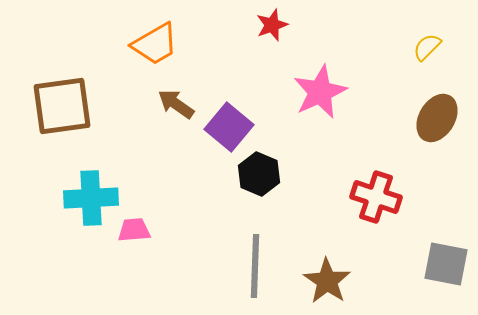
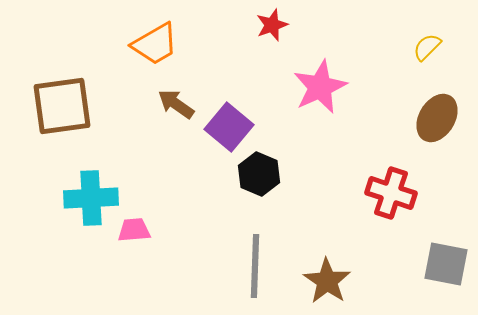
pink star: moved 5 px up
red cross: moved 15 px right, 4 px up
